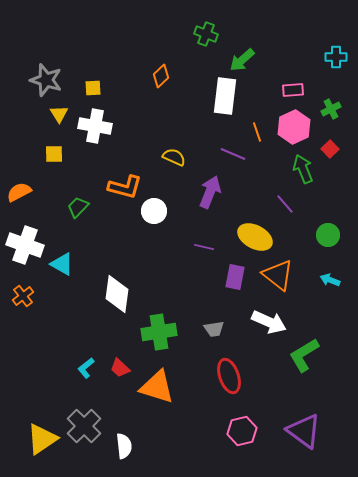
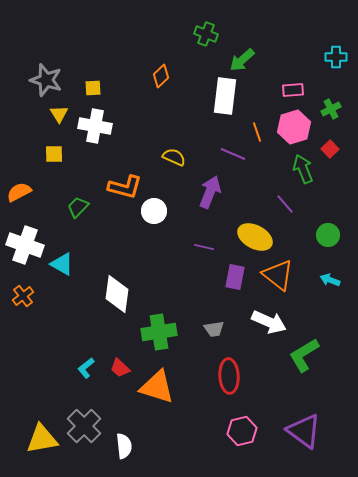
pink hexagon at (294, 127): rotated 8 degrees clockwise
red ellipse at (229, 376): rotated 16 degrees clockwise
yellow triangle at (42, 439): rotated 24 degrees clockwise
